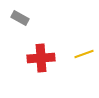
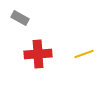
red cross: moved 3 px left, 4 px up
